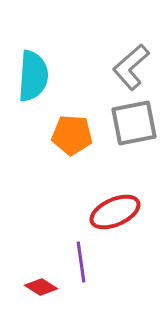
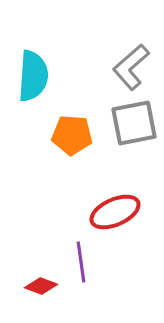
red diamond: moved 1 px up; rotated 12 degrees counterclockwise
